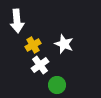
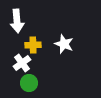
yellow cross: rotated 28 degrees clockwise
white cross: moved 18 px left, 2 px up
green circle: moved 28 px left, 2 px up
